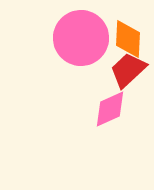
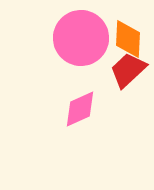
pink diamond: moved 30 px left
